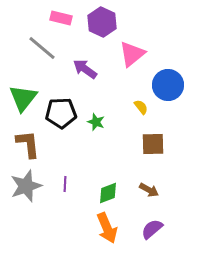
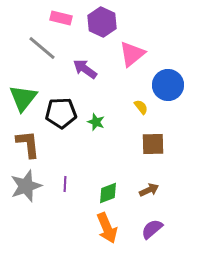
brown arrow: rotated 54 degrees counterclockwise
